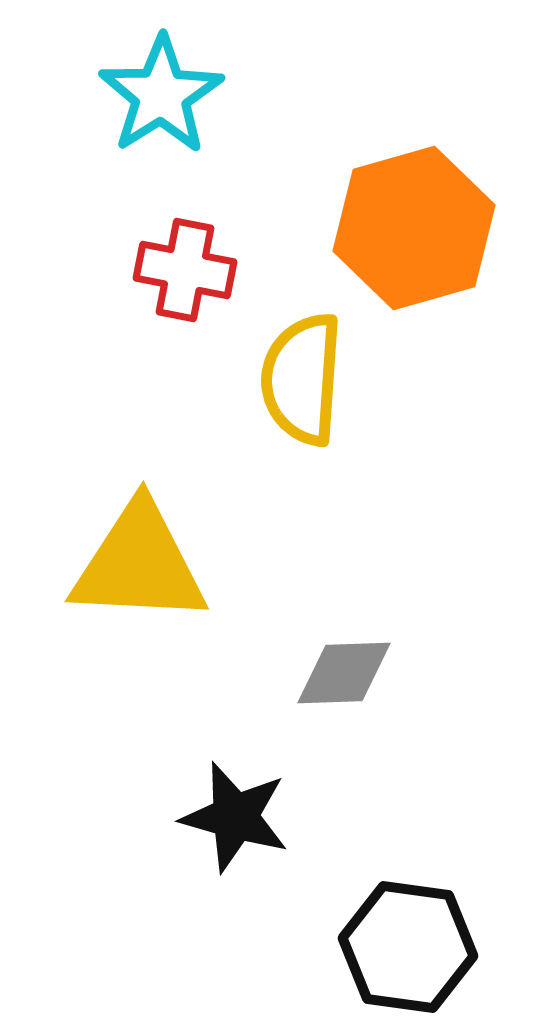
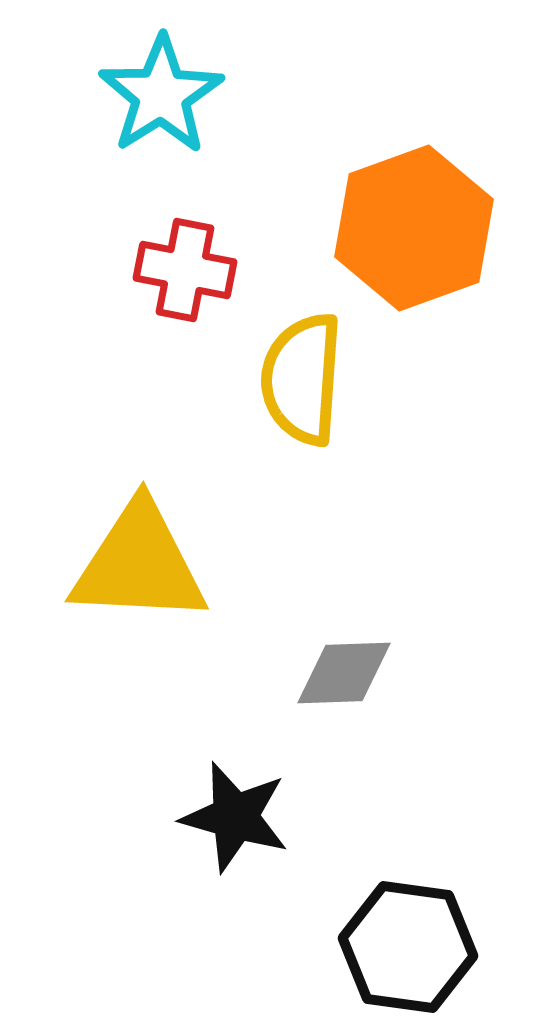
orange hexagon: rotated 4 degrees counterclockwise
